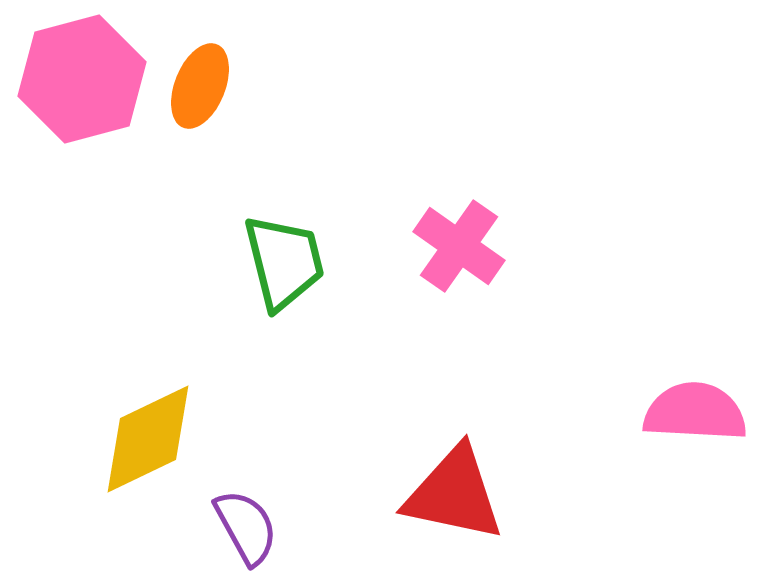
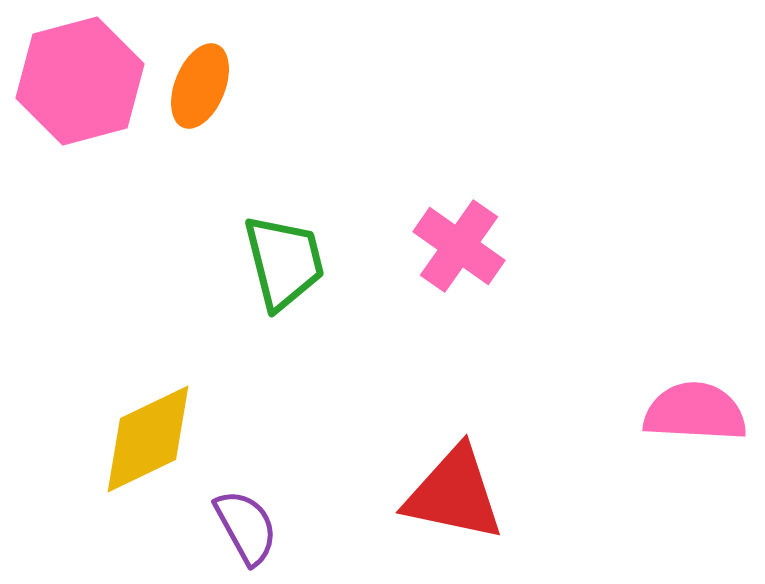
pink hexagon: moved 2 px left, 2 px down
